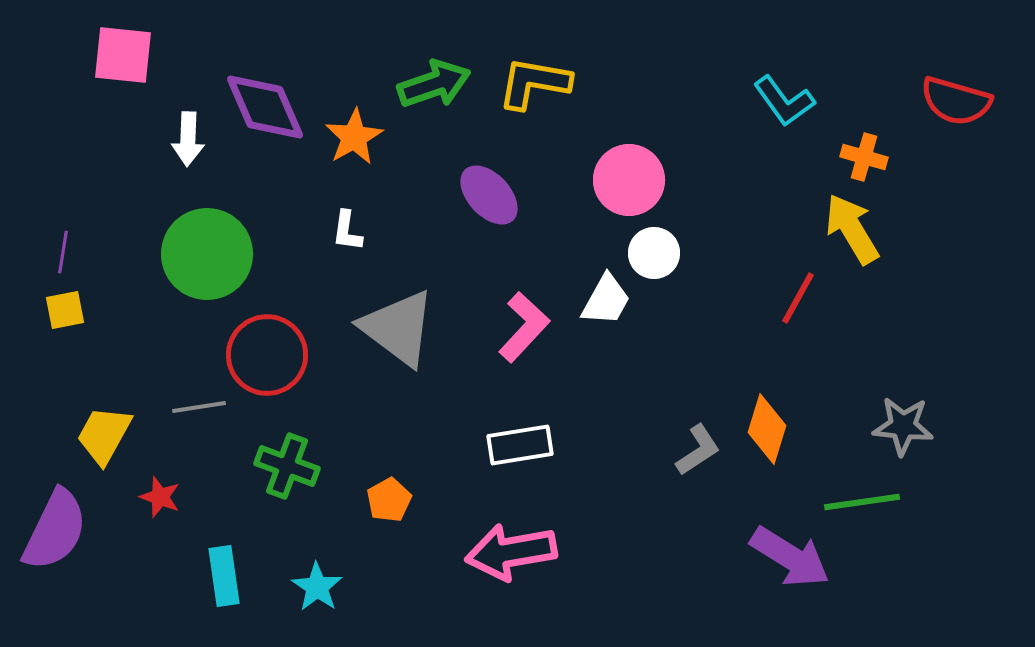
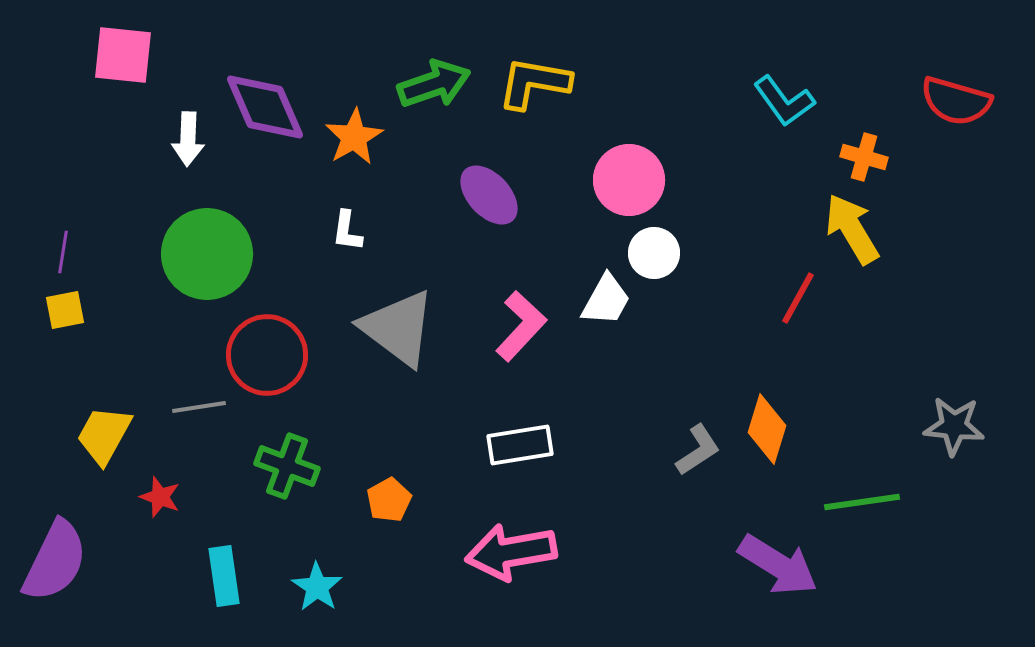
pink L-shape: moved 3 px left, 1 px up
gray star: moved 51 px right
purple semicircle: moved 31 px down
purple arrow: moved 12 px left, 8 px down
